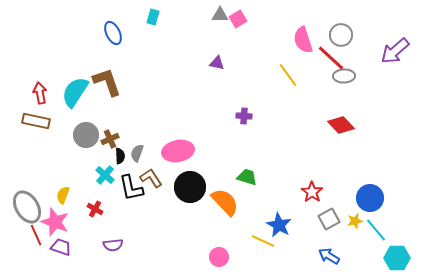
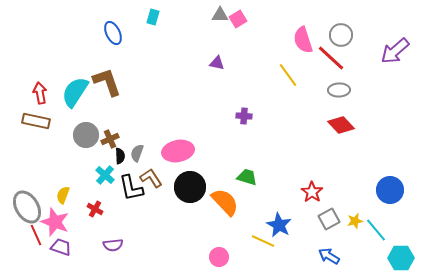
gray ellipse at (344, 76): moved 5 px left, 14 px down
blue circle at (370, 198): moved 20 px right, 8 px up
cyan hexagon at (397, 258): moved 4 px right
